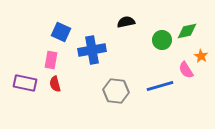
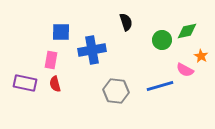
black semicircle: rotated 84 degrees clockwise
blue square: rotated 24 degrees counterclockwise
pink semicircle: moved 1 px left; rotated 30 degrees counterclockwise
